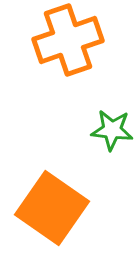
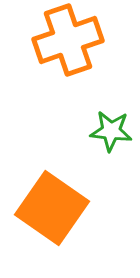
green star: moved 1 px left, 1 px down
